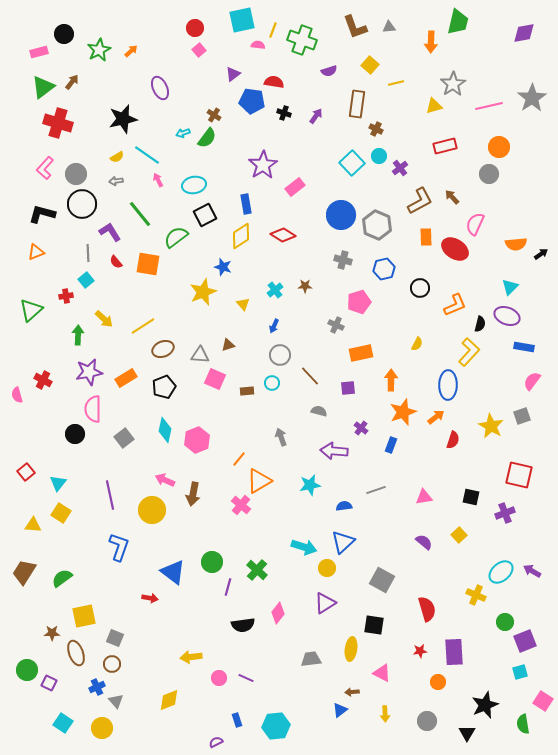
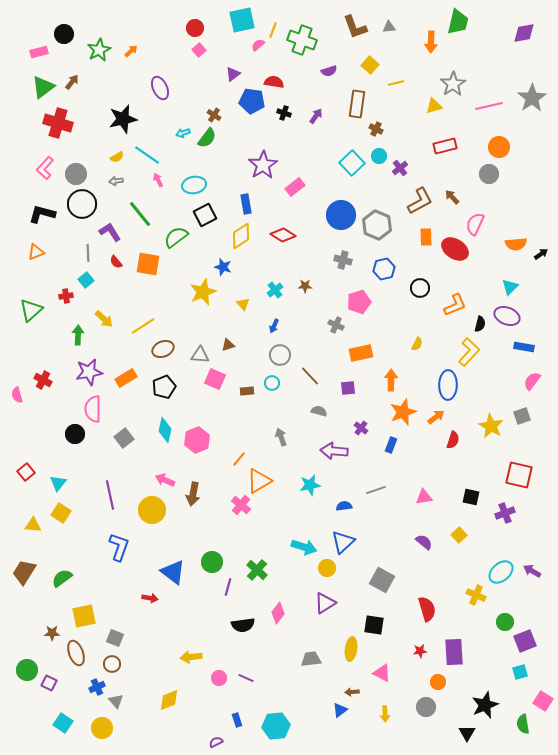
pink semicircle at (258, 45): rotated 48 degrees counterclockwise
gray circle at (427, 721): moved 1 px left, 14 px up
